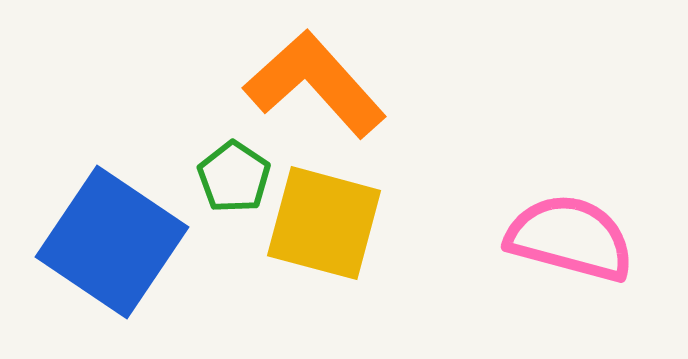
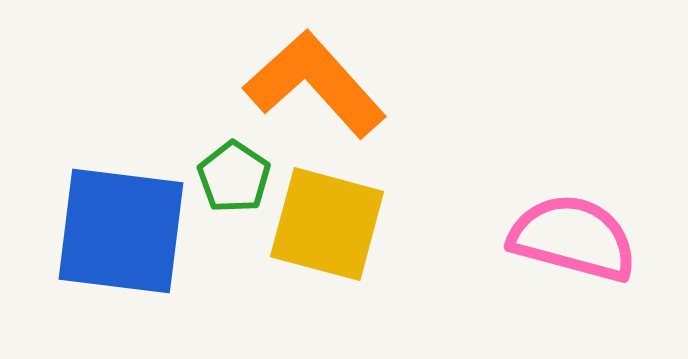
yellow square: moved 3 px right, 1 px down
pink semicircle: moved 3 px right
blue square: moved 9 px right, 11 px up; rotated 27 degrees counterclockwise
